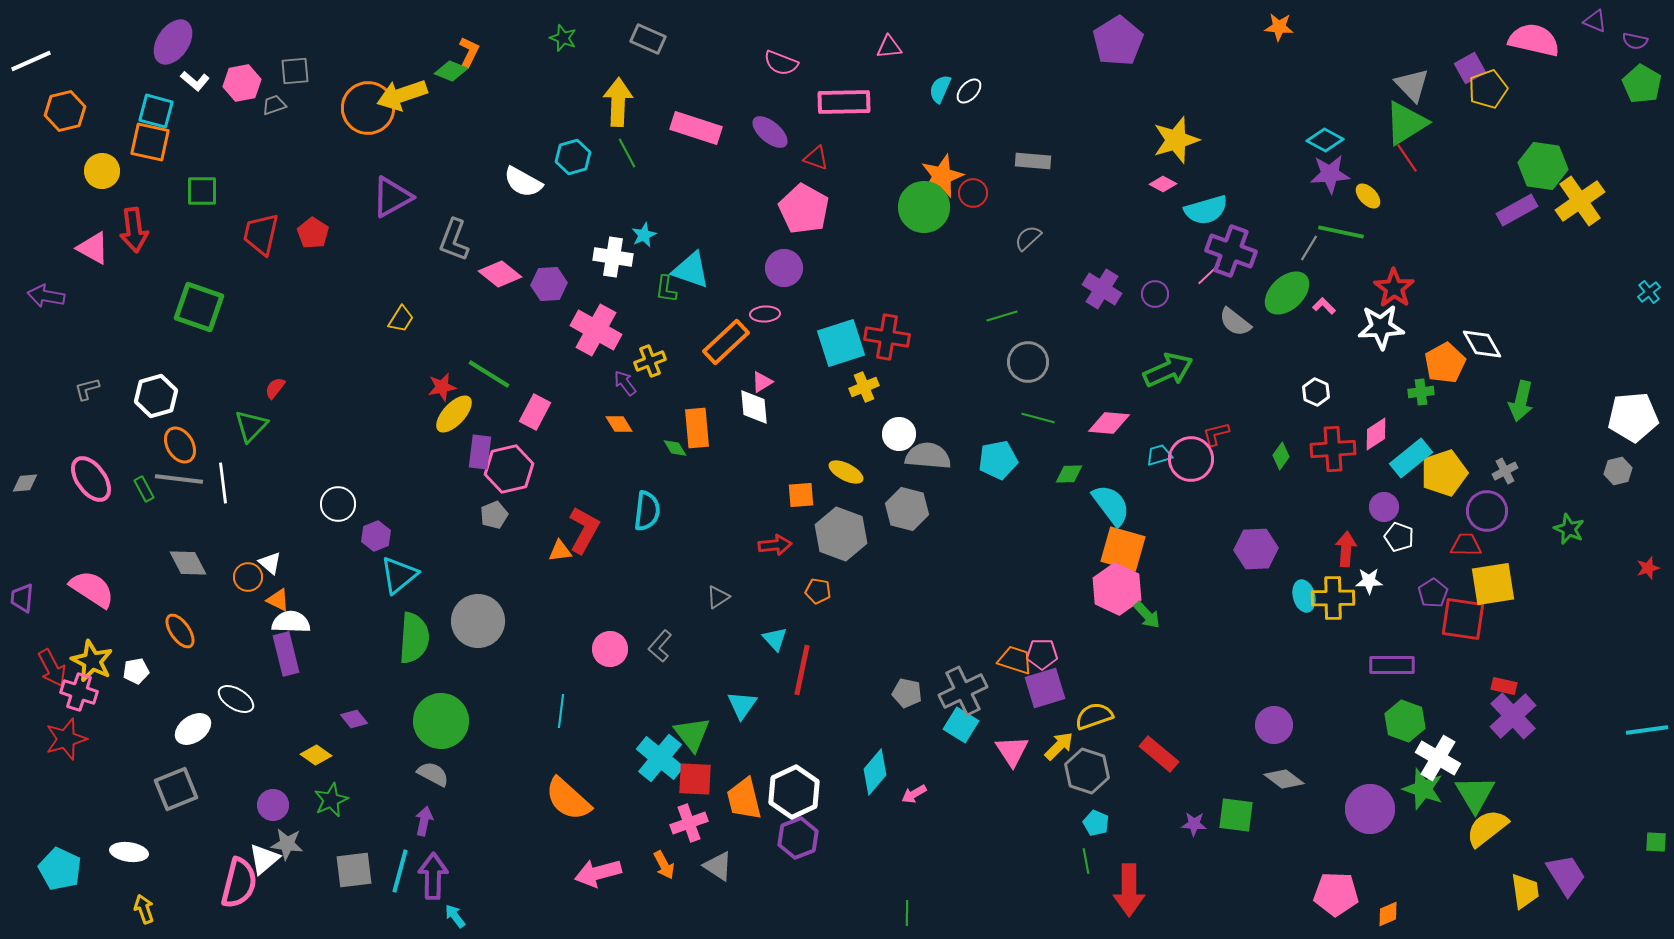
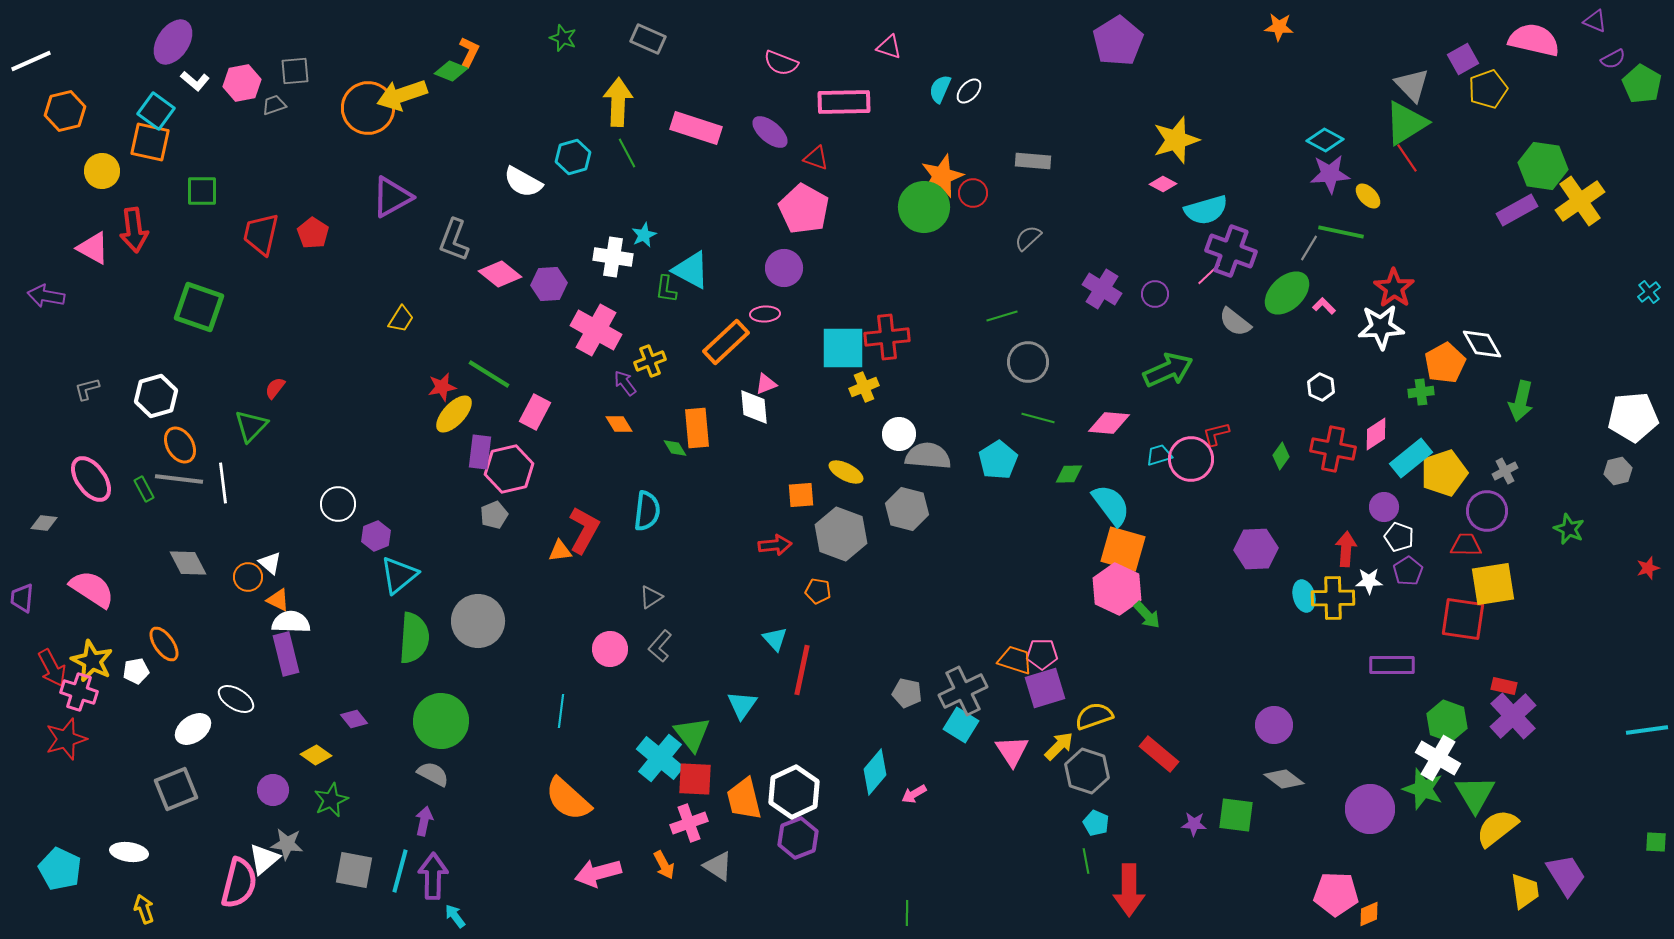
purple semicircle at (1635, 41): moved 22 px left, 18 px down; rotated 40 degrees counterclockwise
pink triangle at (889, 47): rotated 24 degrees clockwise
purple square at (1470, 68): moved 7 px left, 9 px up
cyan square at (156, 111): rotated 21 degrees clockwise
cyan triangle at (691, 270): rotated 9 degrees clockwise
red cross at (887, 337): rotated 15 degrees counterclockwise
cyan square at (841, 343): moved 2 px right, 5 px down; rotated 18 degrees clockwise
pink triangle at (762, 382): moved 4 px right, 2 px down; rotated 10 degrees clockwise
white hexagon at (1316, 392): moved 5 px right, 5 px up
red cross at (1333, 449): rotated 15 degrees clockwise
cyan pentagon at (998, 460): rotated 21 degrees counterclockwise
gray diamond at (25, 483): moved 19 px right, 40 px down; rotated 12 degrees clockwise
purple pentagon at (1433, 593): moved 25 px left, 22 px up
gray triangle at (718, 597): moved 67 px left
orange ellipse at (180, 631): moved 16 px left, 13 px down
green hexagon at (1405, 721): moved 42 px right
purple circle at (273, 805): moved 15 px up
yellow semicircle at (1487, 828): moved 10 px right
gray square at (354, 870): rotated 18 degrees clockwise
orange diamond at (1388, 914): moved 19 px left
